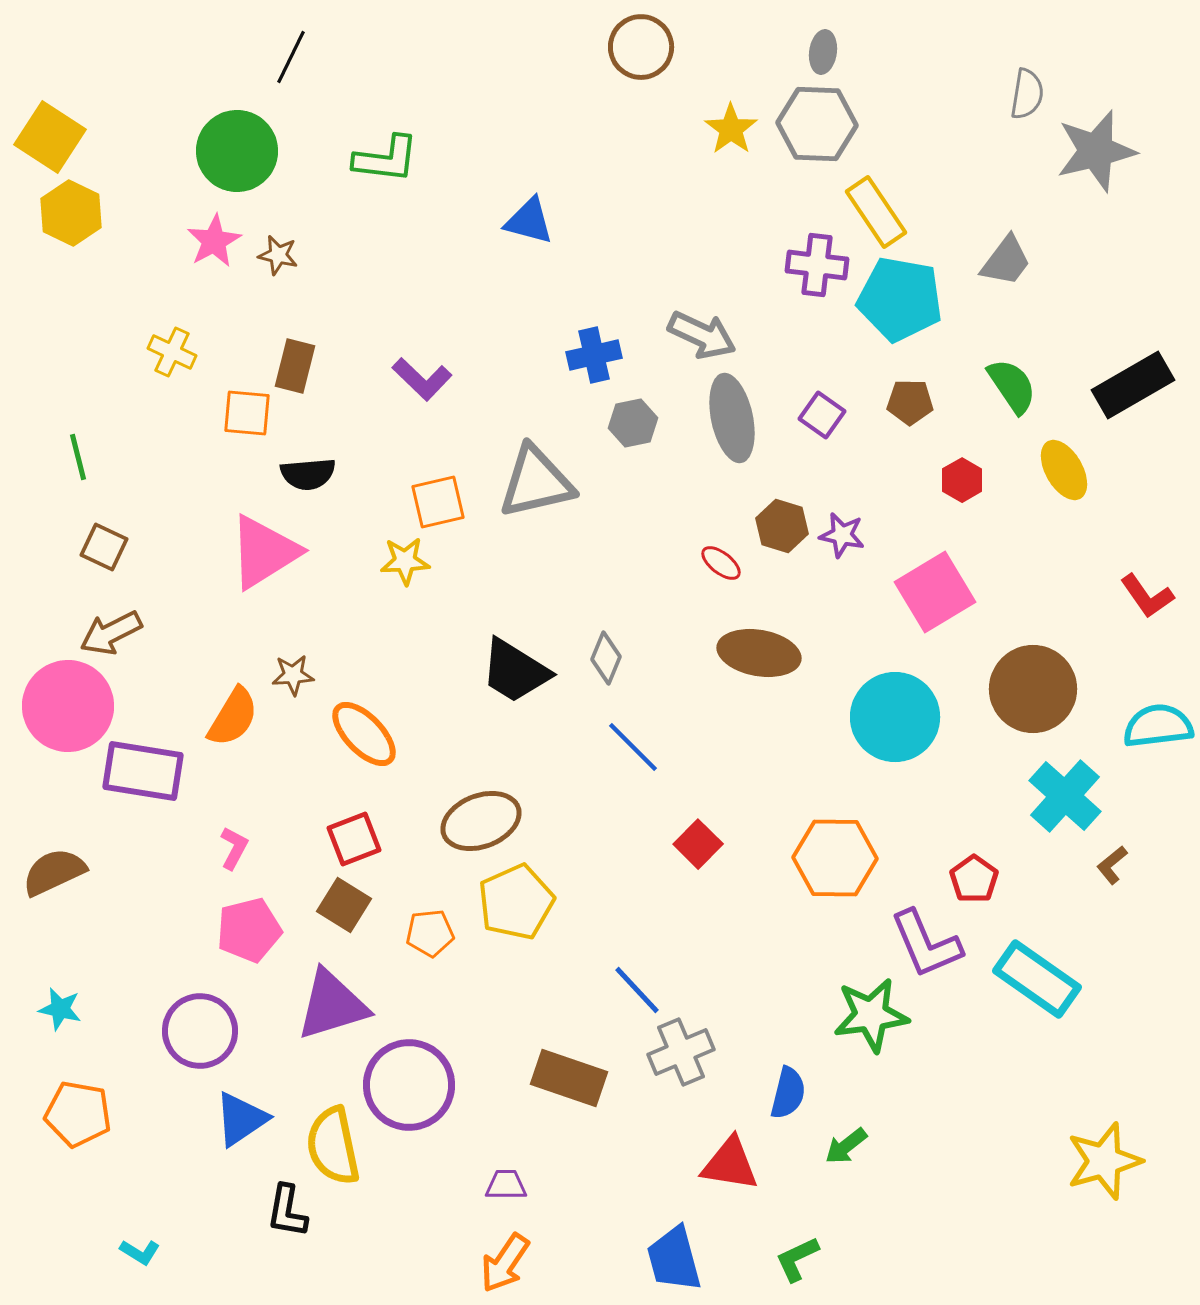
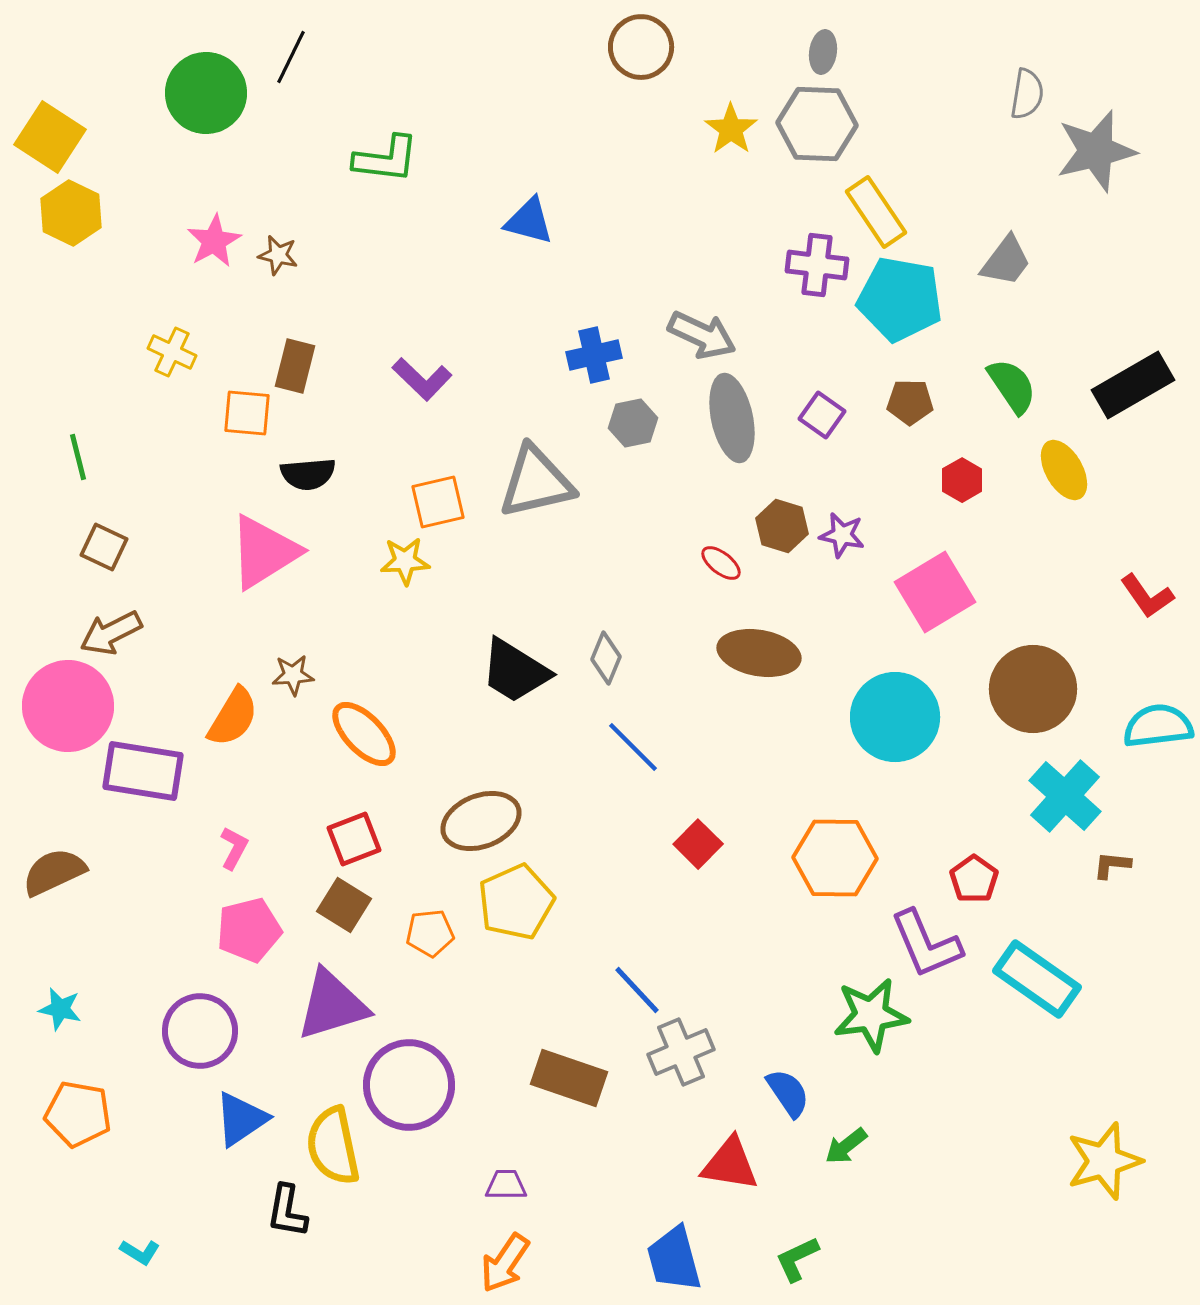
green circle at (237, 151): moved 31 px left, 58 px up
brown L-shape at (1112, 865): rotated 45 degrees clockwise
blue semicircle at (788, 1093): rotated 48 degrees counterclockwise
